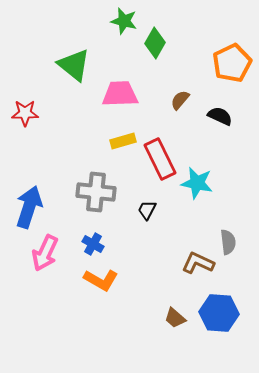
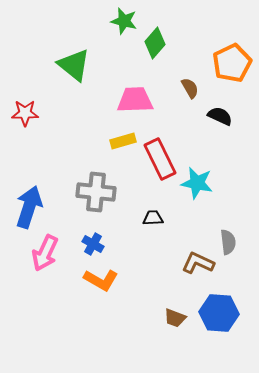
green diamond: rotated 12 degrees clockwise
pink trapezoid: moved 15 px right, 6 px down
brown semicircle: moved 10 px right, 12 px up; rotated 110 degrees clockwise
black trapezoid: moved 6 px right, 8 px down; rotated 60 degrees clockwise
brown trapezoid: rotated 20 degrees counterclockwise
